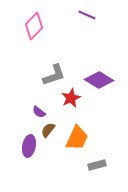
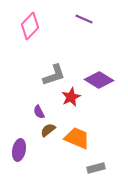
purple line: moved 3 px left, 4 px down
pink diamond: moved 4 px left
red star: moved 1 px up
purple semicircle: rotated 24 degrees clockwise
brown semicircle: rotated 14 degrees clockwise
orange trapezoid: rotated 92 degrees counterclockwise
purple ellipse: moved 10 px left, 4 px down
gray rectangle: moved 1 px left, 3 px down
